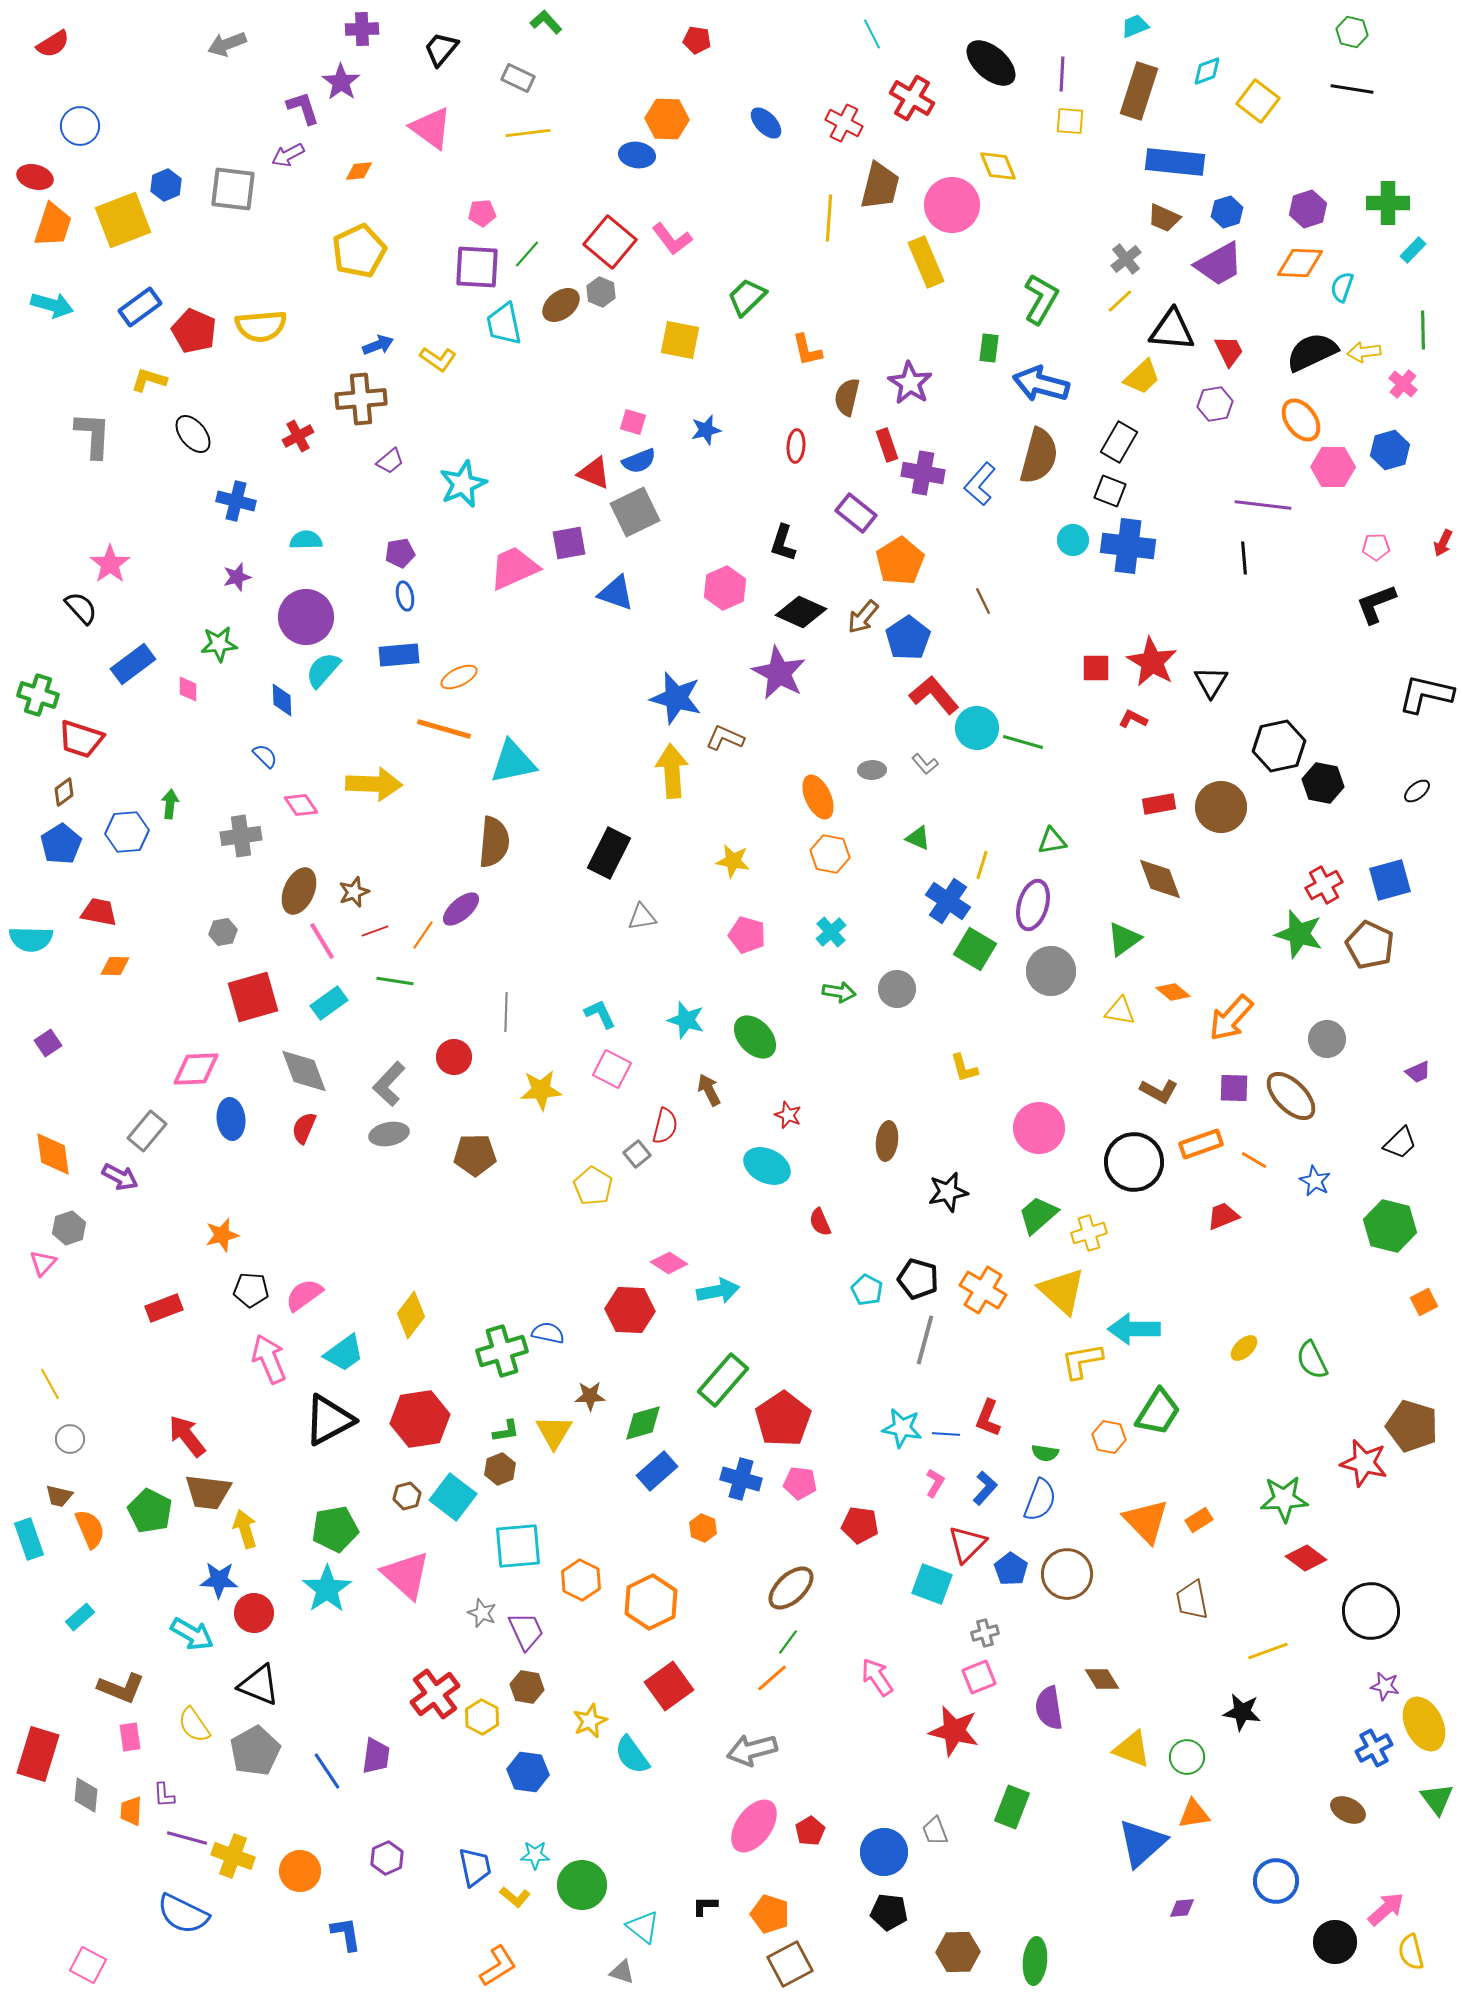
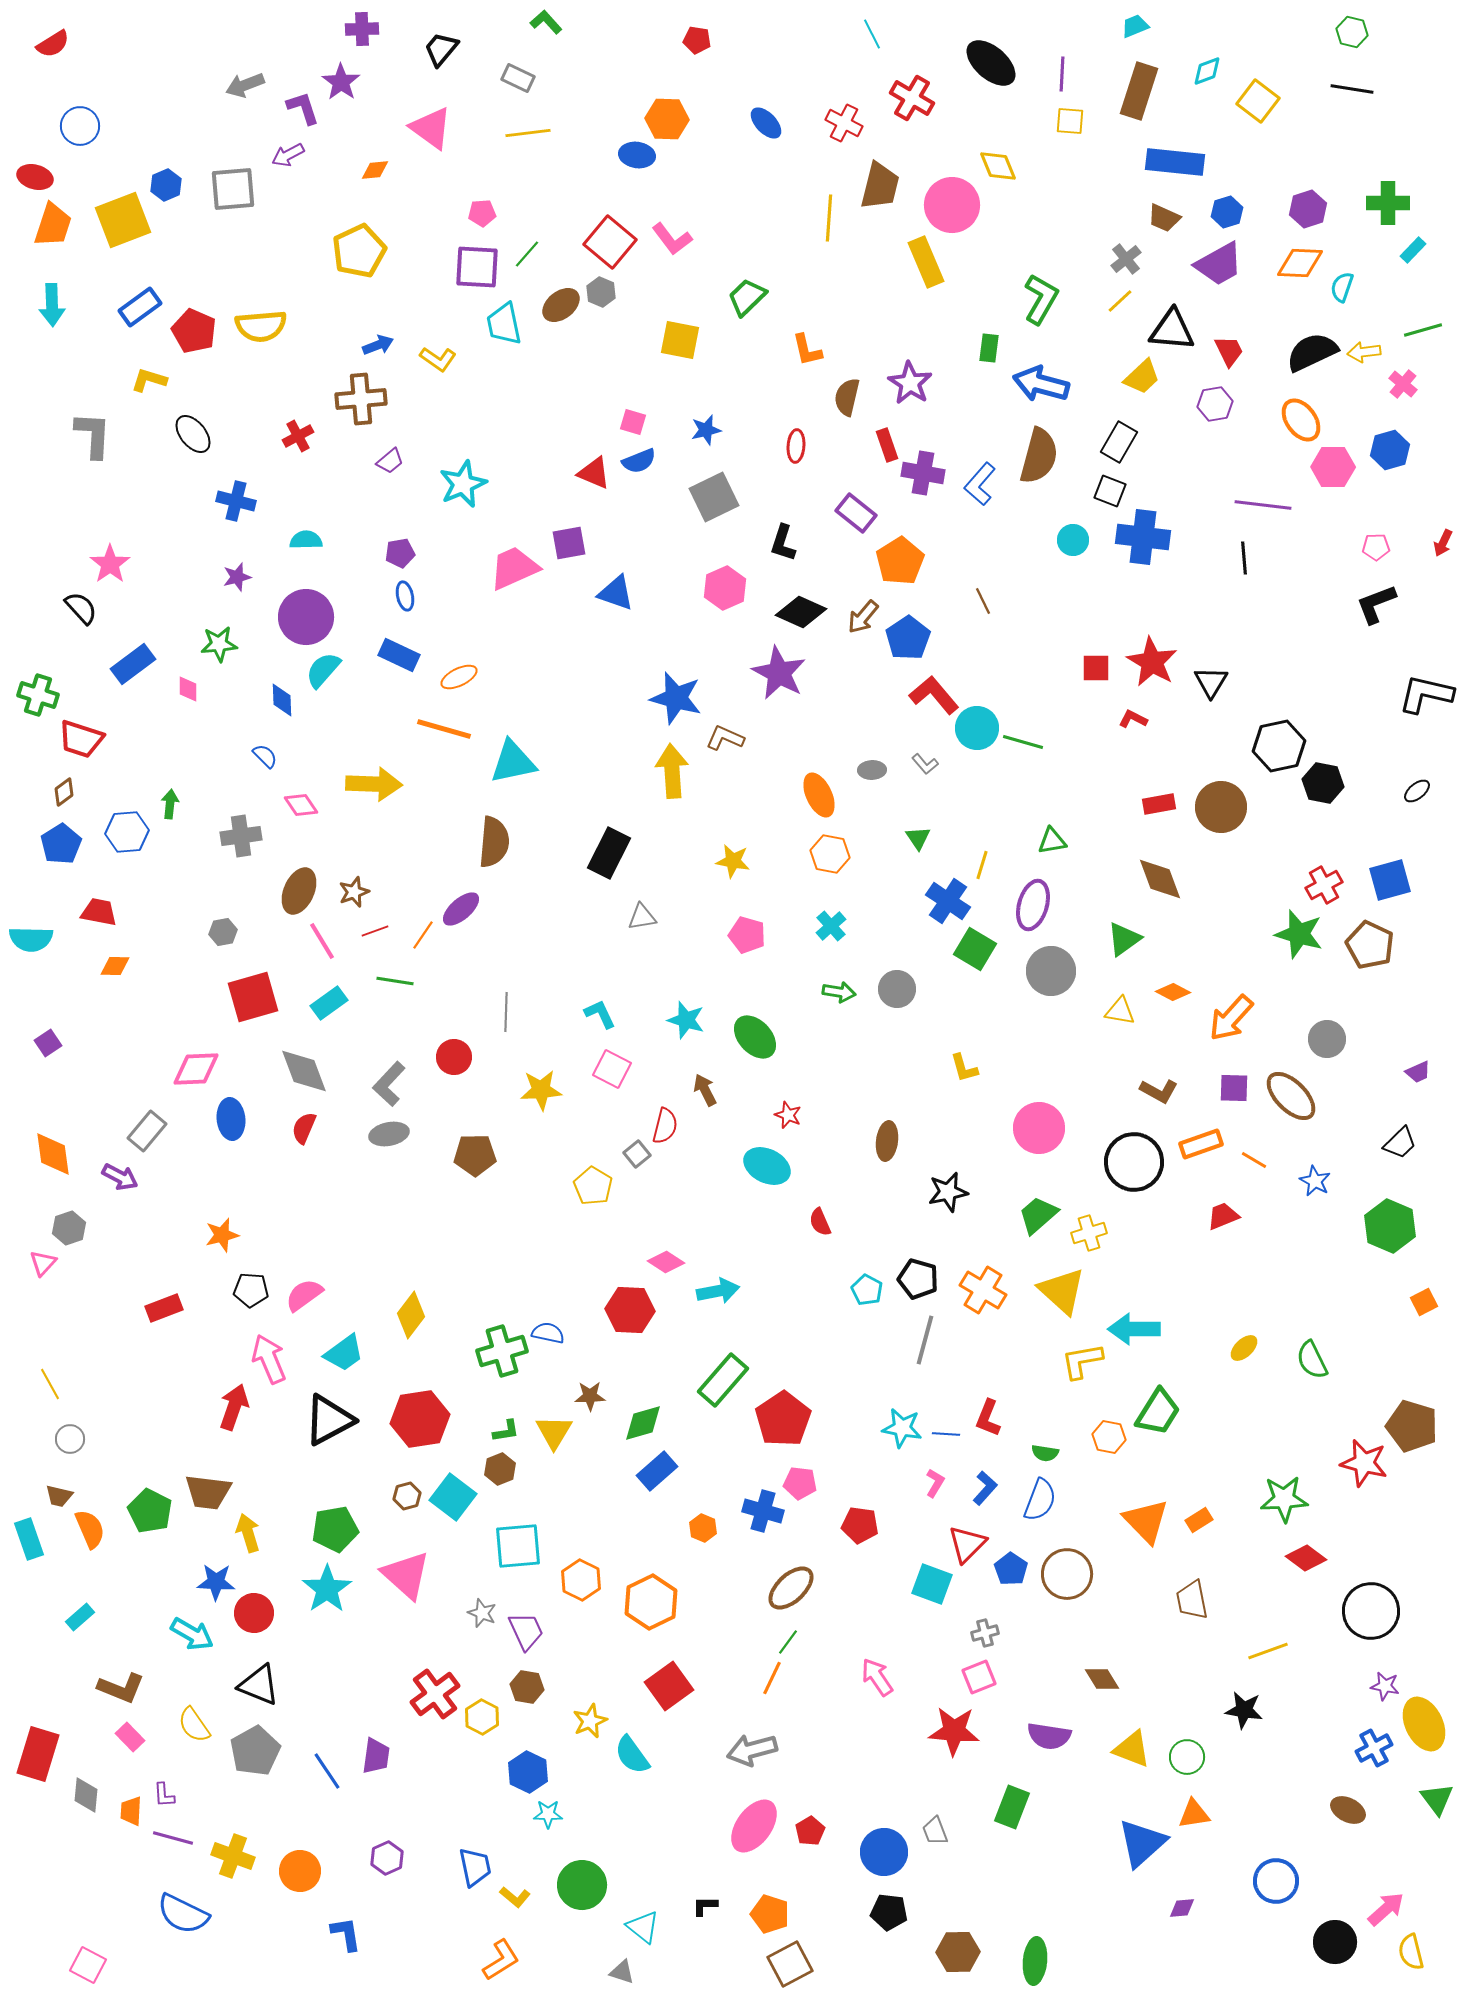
gray arrow at (227, 44): moved 18 px right, 41 px down
orange diamond at (359, 171): moved 16 px right, 1 px up
gray square at (233, 189): rotated 12 degrees counterclockwise
cyan arrow at (52, 305): rotated 72 degrees clockwise
green line at (1423, 330): rotated 75 degrees clockwise
gray square at (635, 512): moved 79 px right, 15 px up
blue cross at (1128, 546): moved 15 px right, 9 px up
blue rectangle at (399, 655): rotated 30 degrees clockwise
orange ellipse at (818, 797): moved 1 px right, 2 px up
green triangle at (918, 838): rotated 32 degrees clockwise
cyan cross at (831, 932): moved 6 px up
orange diamond at (1173, 992): rotated 12 degrees counterclockwise
brown arrow at (709, 1090): moved 4 px left
green hexagon at (1390, 1226): rotated 9 degrees clockwise
pink diamond at (669, 1263): moved 3 px left, 1 px up
red arrow at (187, 1436): moved 47 px right, 29 px up; rotated 57 degrees clockwise
blue cross at (741, 1479): moved 22 px right, 32 px down
yellow arrow at (245, 1529): moved 3 px right, 4 px down
blue star at (219, 1580): moved 3 px left, 2 px down
orange line at (772, 1678): rotated 24 degrees counterclockwise
purple semicircle at (1049, 1708): moved 28 px down; rotated 72 degrees counterclockwise
black star at (1242, 1712): moved 2 px right, 2 px up
red star at (954, 1731): rotated 9 degrees counterclockwise
pink rectangle at (130, 1737): rotated 36 degrees counterclockwise
blue hexagon at (528, 1772): rotated 18 degrees clockwise
purple line at (187, 1838): moved 14 px left
cyan star at (535, 1855): moved 13 px right, 41 px up
orange L-shape at (498, 1966): moved 3 px right, 6 px up
